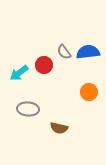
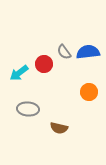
red circle: moved 1 px up
